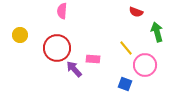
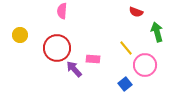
blue square: rotated 32 degrees clockwise
